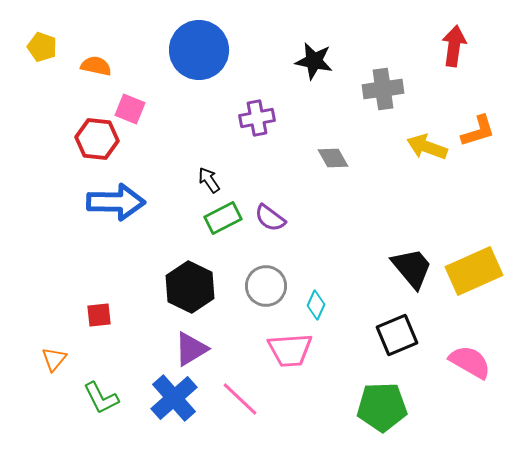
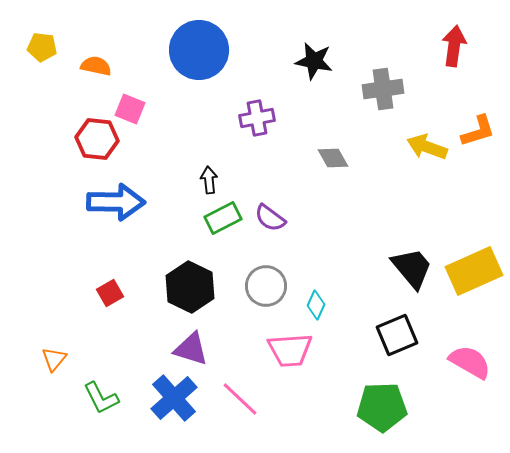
yellow pentagon: rotated 12 degrees counterclockwise
black arrow: rotated 28 degrees clockwise
red square: moved 11 px right, 22 px up; rotated 24 degrees counterclockwise
purple triangle: rotated 48 degrees clockwise
